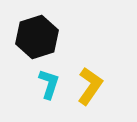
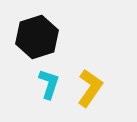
yellow L-shape: moved 2 px down
